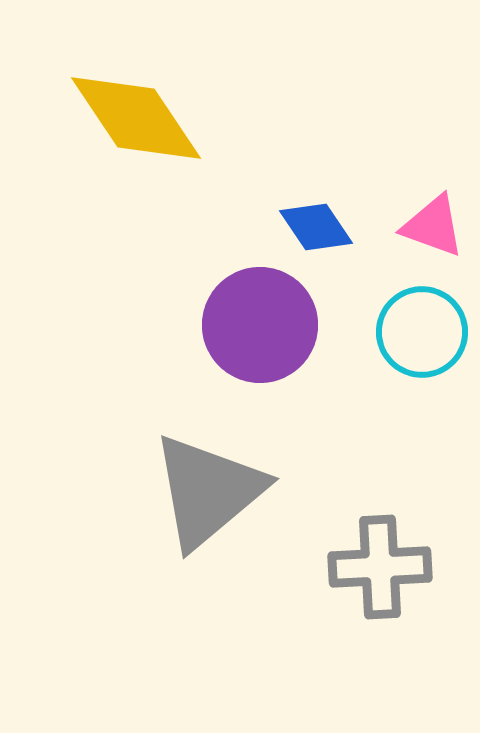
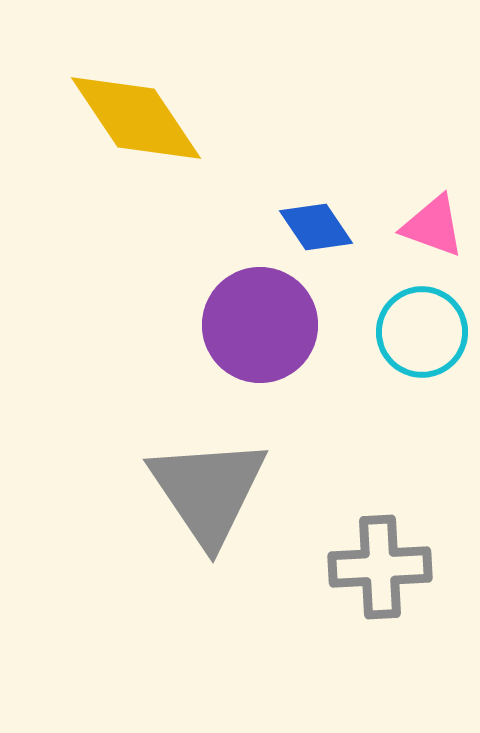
gray triangle: rotated 24 degrees counterclockwise
